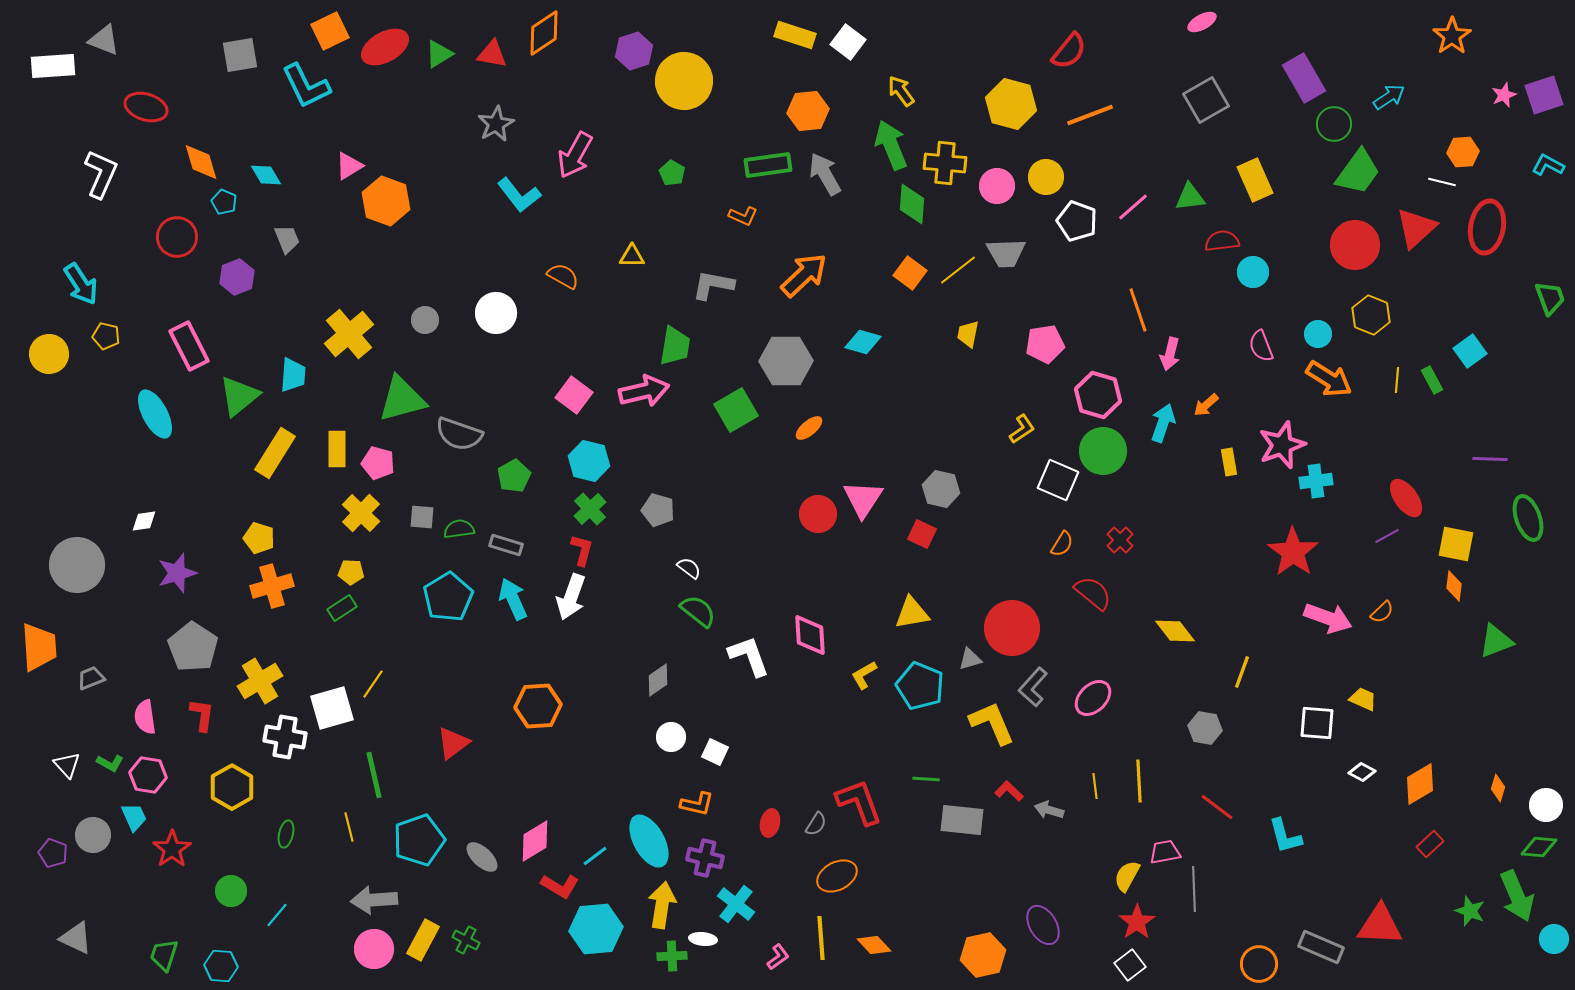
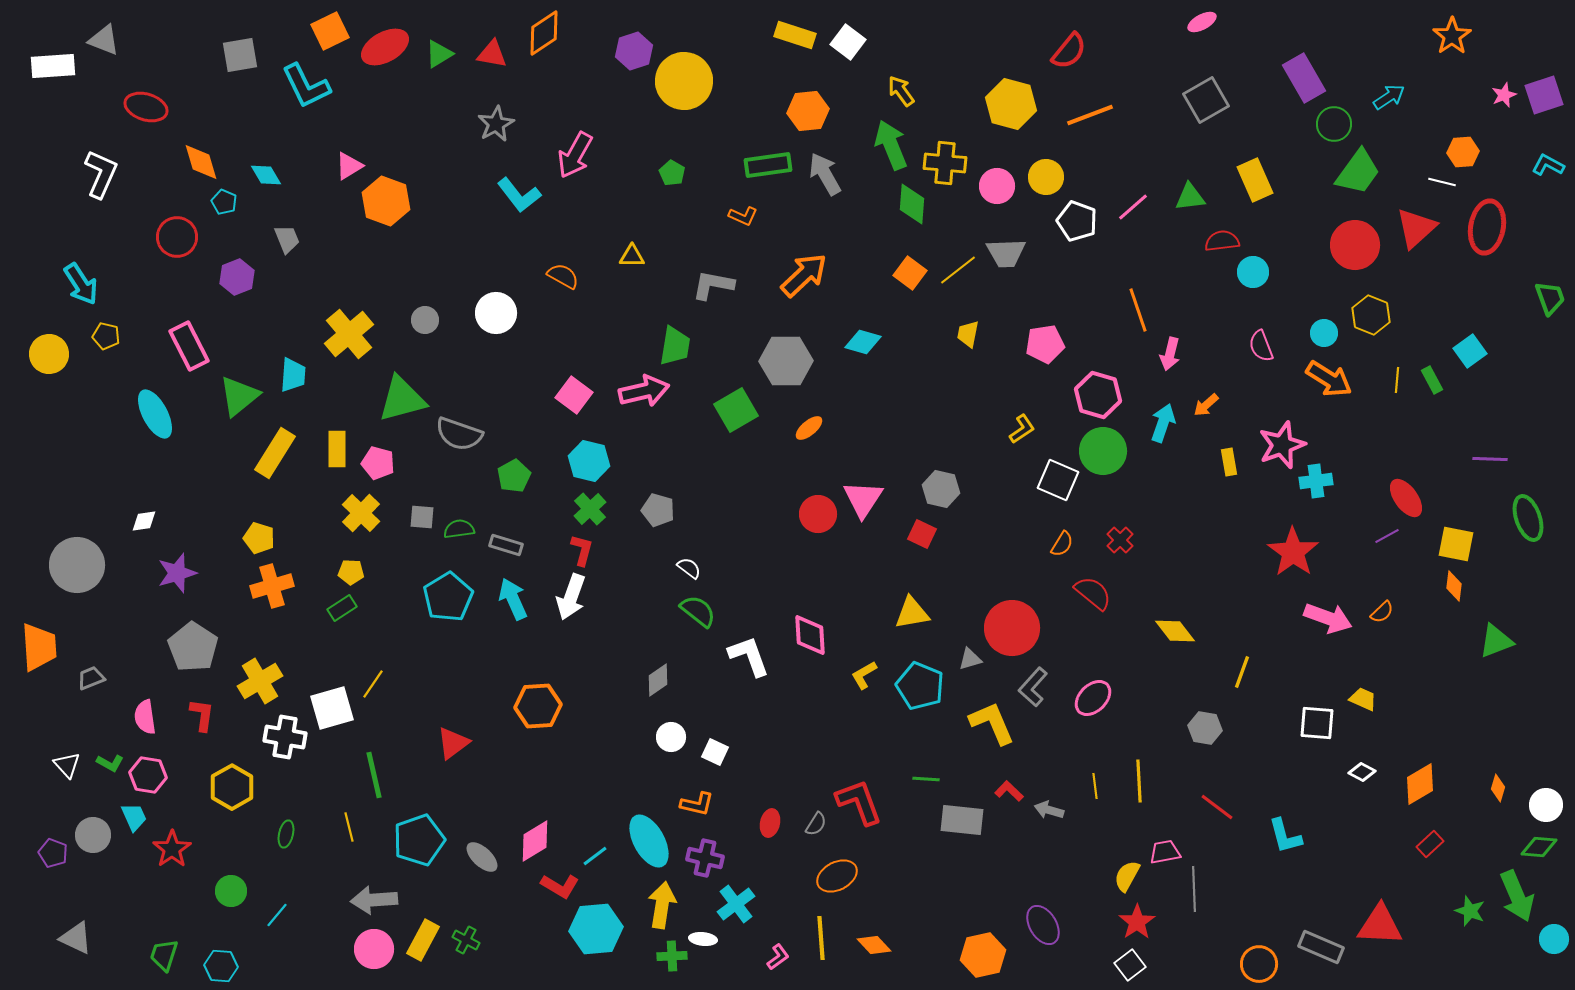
cyan circle at (1318, 334): moved 6 px right, 1 px up
cyan cross at (736, 904): rotated 15 degrees clockwise
